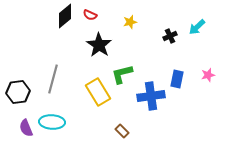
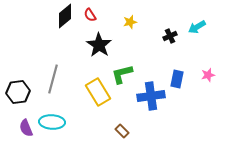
red semicircle: rotated 32 degrees clockwise
cyan arrow: rotated 12 degrees clockwise
